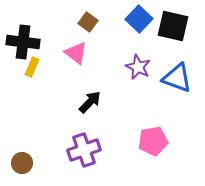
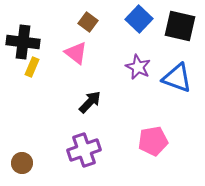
black square: moved 7 px right
